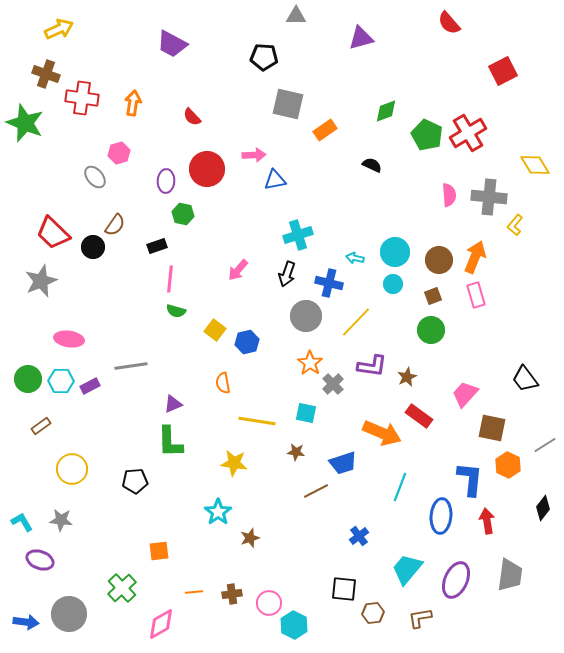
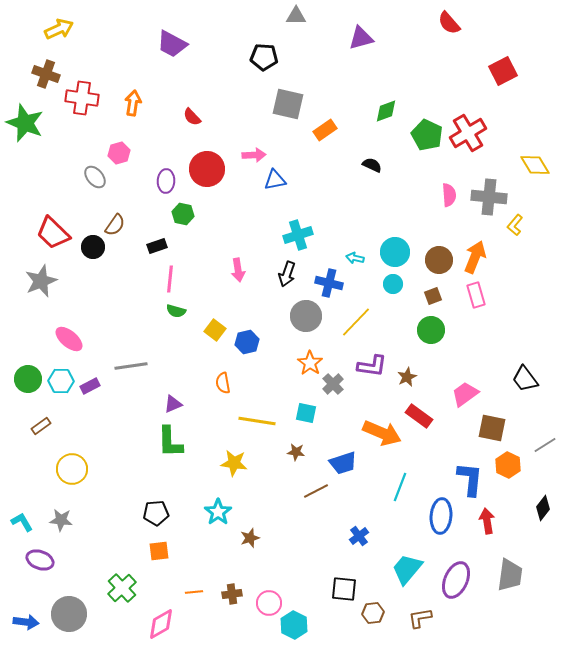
pink arrow at (238, 270): rotated 50 degrees counterclockwise
pink ellipse at (69, 339): rotated 32 degrees clockwise
pink trapezoid at (465, 394): rotated 12 degrees clockwise
black pentagon at (135, 481): moved 21 px right, 32 px down
